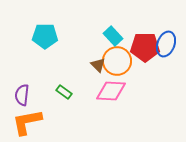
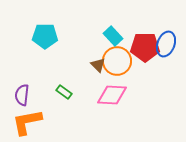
pink diamond: moved 1 px right, 4 px down
